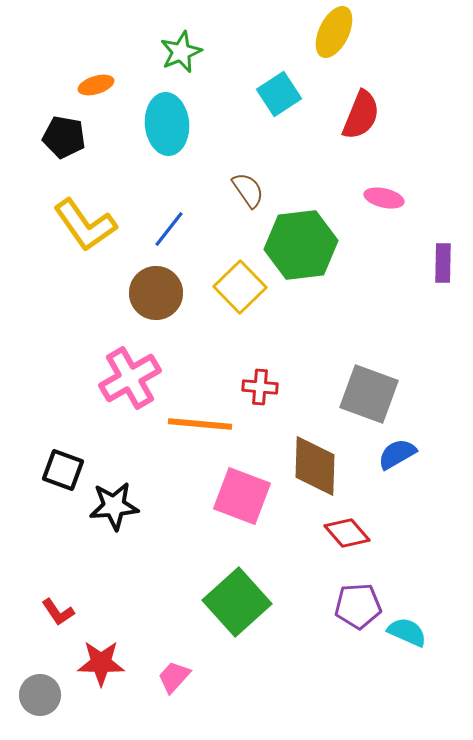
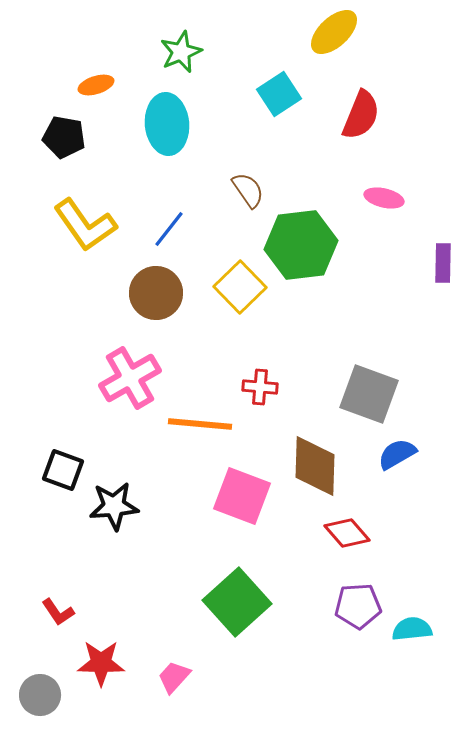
yellow ellipse: rotated 21 degrees clockwise
cyan semicircle: moved 5 px right, 3 px up; rotated 30 degrees counterclockwise
